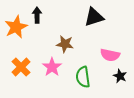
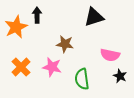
pink star: rotated 24 degrees counterclockwise
green semicircle: moved 1 px left, 2 px down
